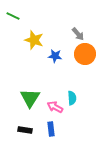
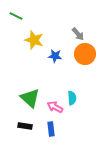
green line: moved 3 px right
green triangle: rotated 20 degrees counterclockwise
black rectangle: moved 4 px up
